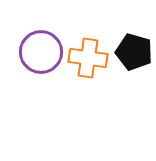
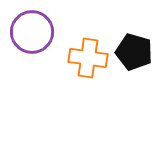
purple circle: moved 9 px left, 20 px up
